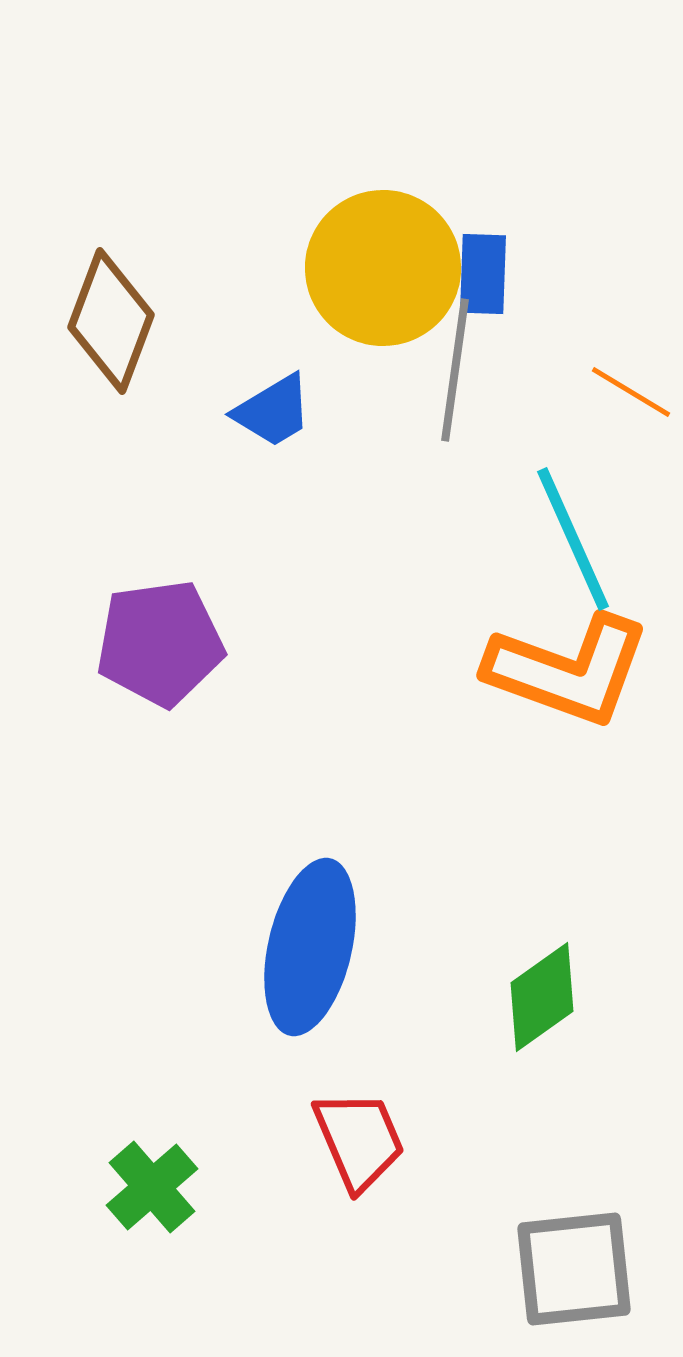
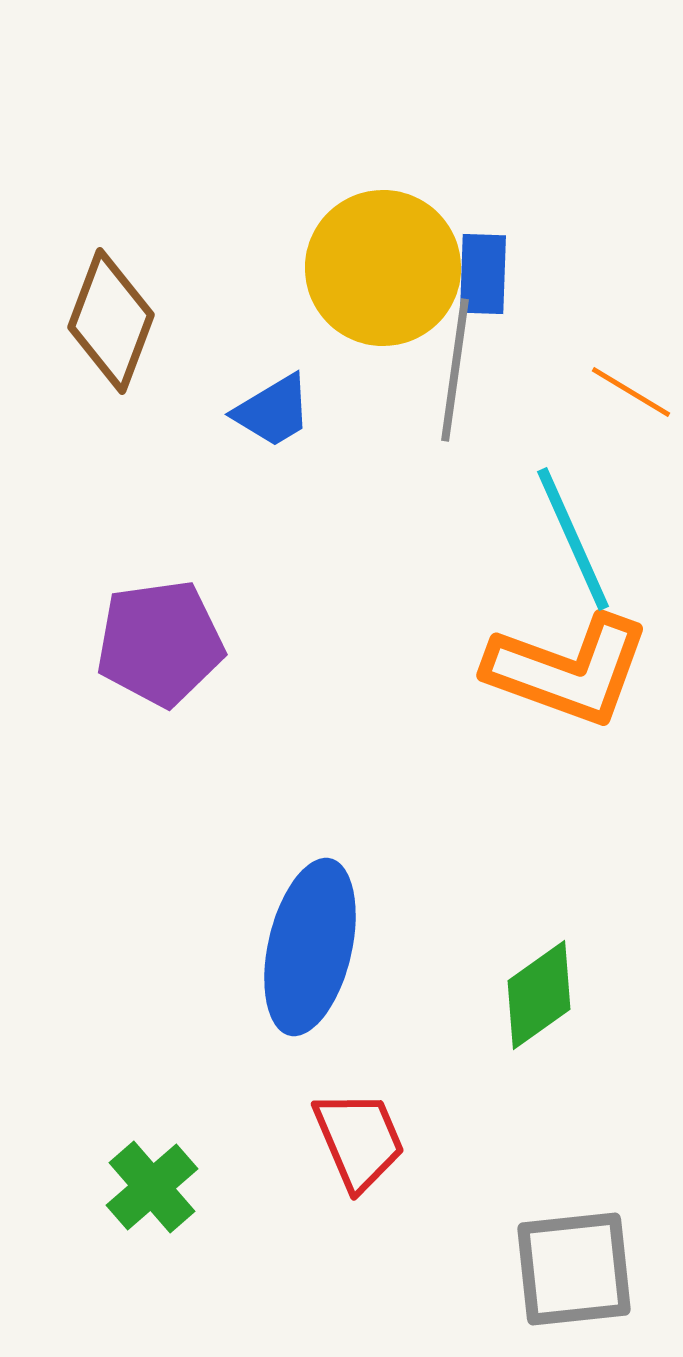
green diamond: moved 3 px left, 2 px up
